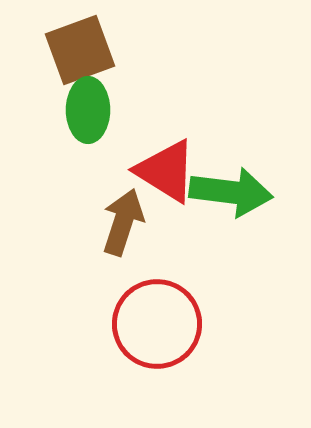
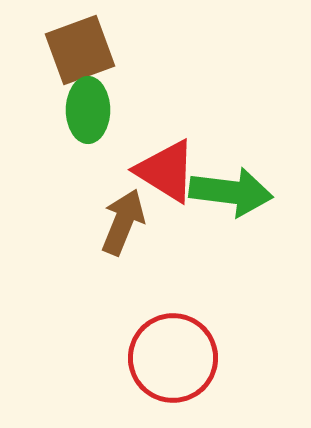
brown arrow: rotated 4 degrees clockwise
red circle: moved 16 px right, 34 px down
